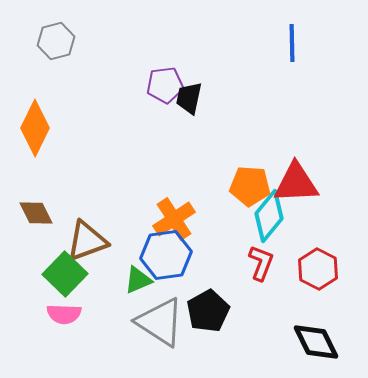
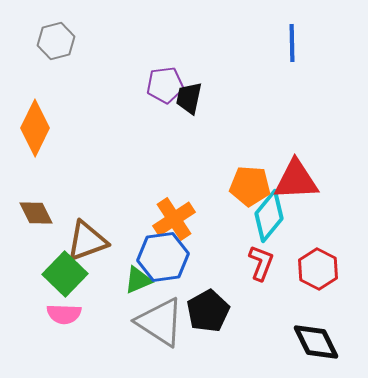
red triangle: moved 3 px up
blue hexagon: moved 3 px left, 2 px down
